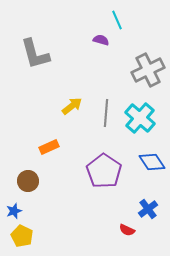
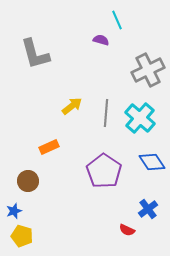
yellow pentagon: rotated 10 degrees counterclockwise
